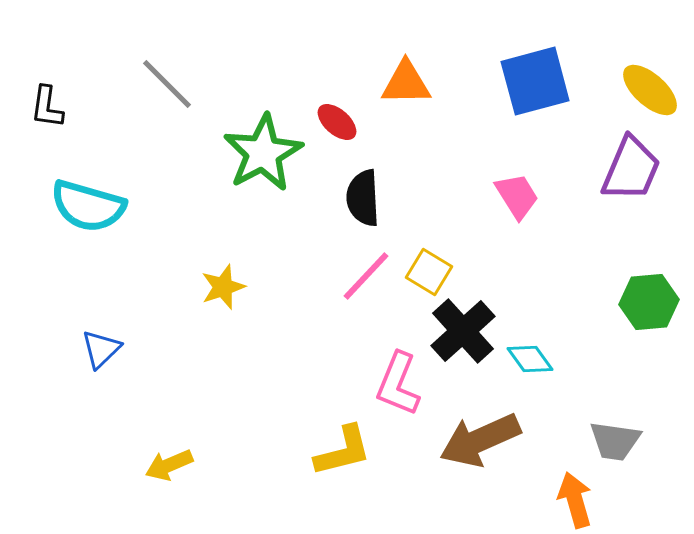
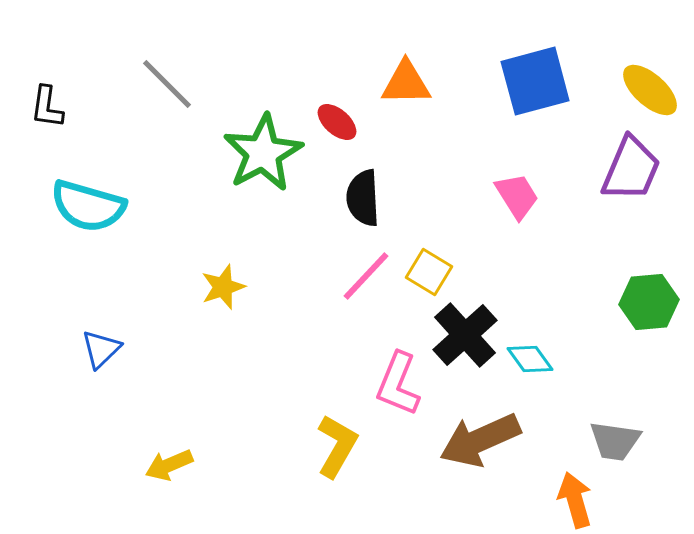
black cross: moved 2 px right, 4 px down
yellow L-shape: moved 6 px left, 5 px up; rotated 46 degrees counterclockwise
